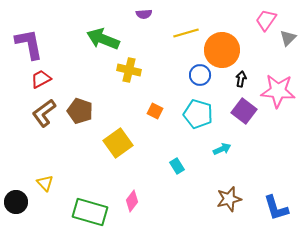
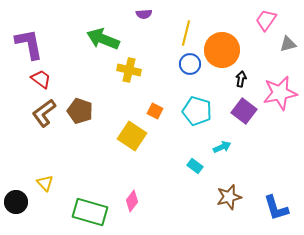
yellow line: rotated 60 degrees counterclockwise
gray triangle: moved 6 px down; rotated 30 degrees clockwise
blue circle: moved 10 px left, 11 px up
red trapezoid: rotated 65 degrees clockwise
pink star: moved 2 px right, 2 px down; rotated 16 degrees counterclockwise
cyan pentagon: moved 1 px left, 3 px up
yellow square: moved 14 px right, 7 px up; rotated 20 degrees counterclockwise
cyan arrow: moved 2 px up
cyan rectangle: moved 18 px right; rotated 21 degrees counterclockwise
brown star: moved 2 px up
